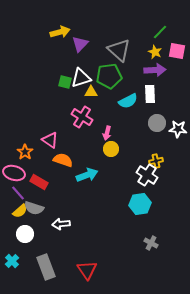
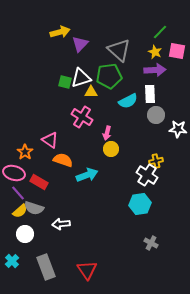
gray circle: moved 1 px left, 8 px up
